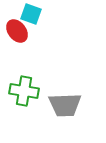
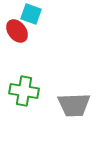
gray trapezoid: moved 9 px right
